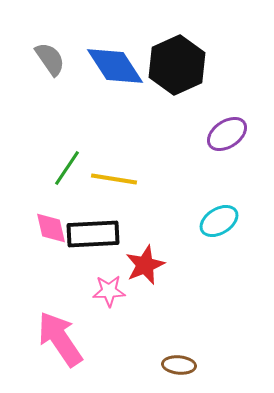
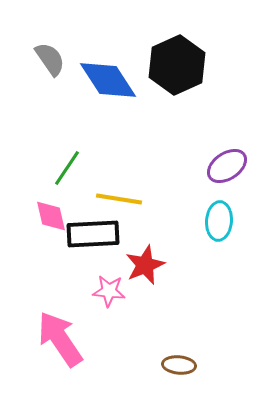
blue diamond: moved 7 px left, 14 px down
purple ellipse: moved 32 px down
yellow line: moved 5 px right, 20 px down
cyan ellipse: rotated 54 degrees counterclockwise
pink diamond: moved 12 px up
pink star: rotated 8 degrees clockwise
